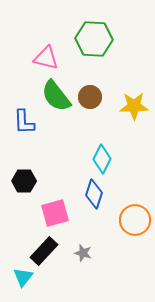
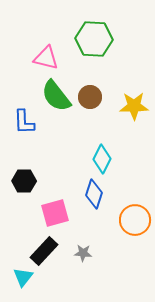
gray star: rotated 12 degrees counterclockwise
